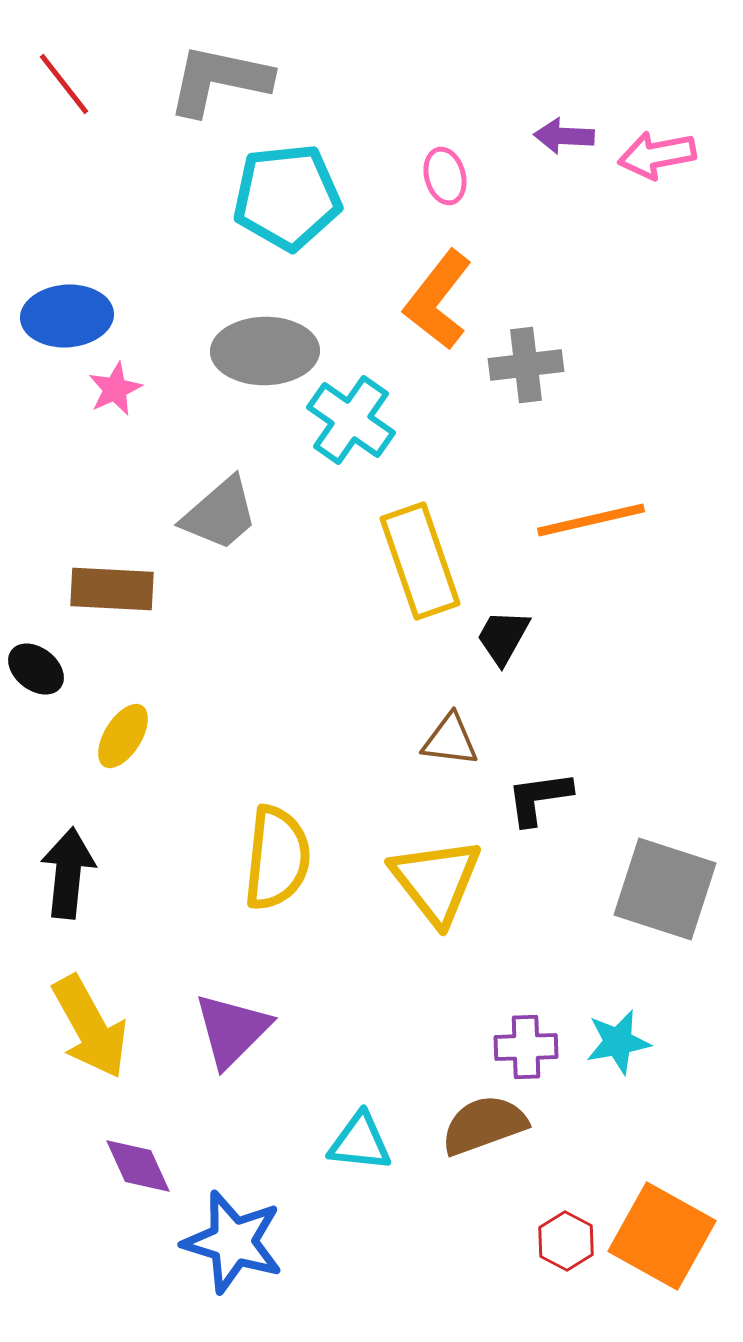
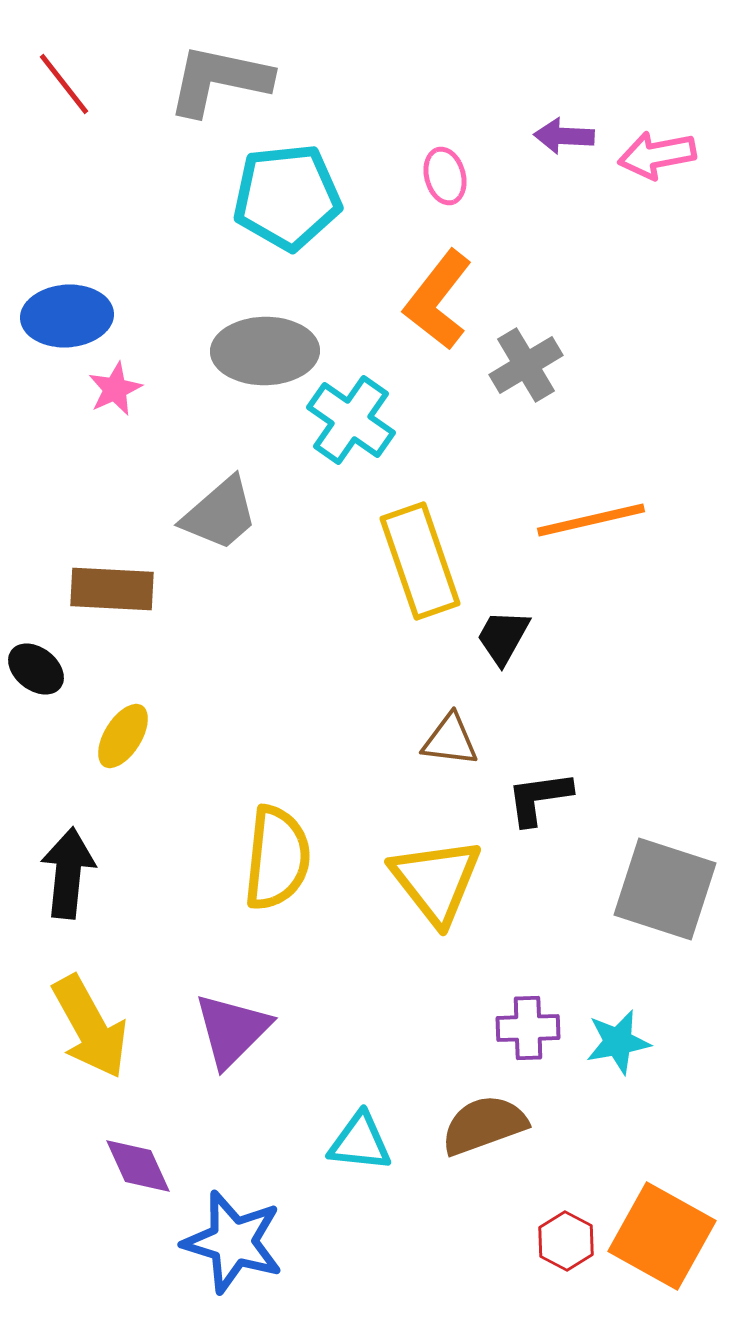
gray cross: rotated 24 degrees counterclockwise
purple cross: moved 2 px right, 19 px up
